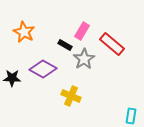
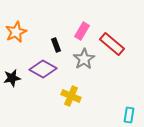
orange star: moved 8 px left; rotated 20 degrees clockwise
black rectangle: moved 9 px left; rotated 40 degrees clockwise
black star: rotated 12 degrees counterclockwise
cyan rectangle: moved 2 px left, 1 px up
